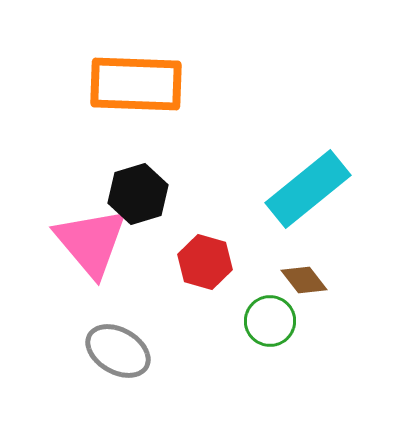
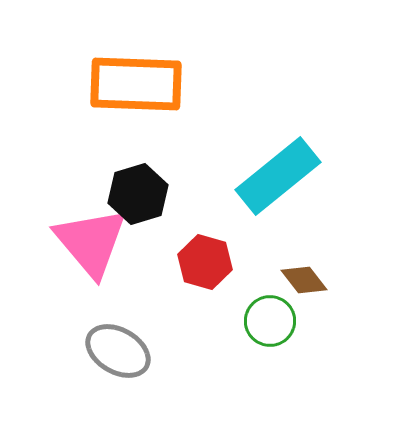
cyan rectangle: moved 30 px left, 13 px up
